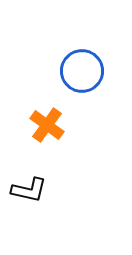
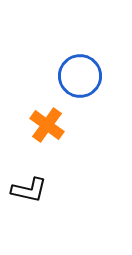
blue circle: moved 2 px left, 5 px down
